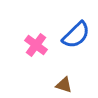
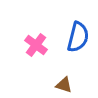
blue semicircle: moved 2 px right, 2 px down; rotated 32 degrees counterclockwise
